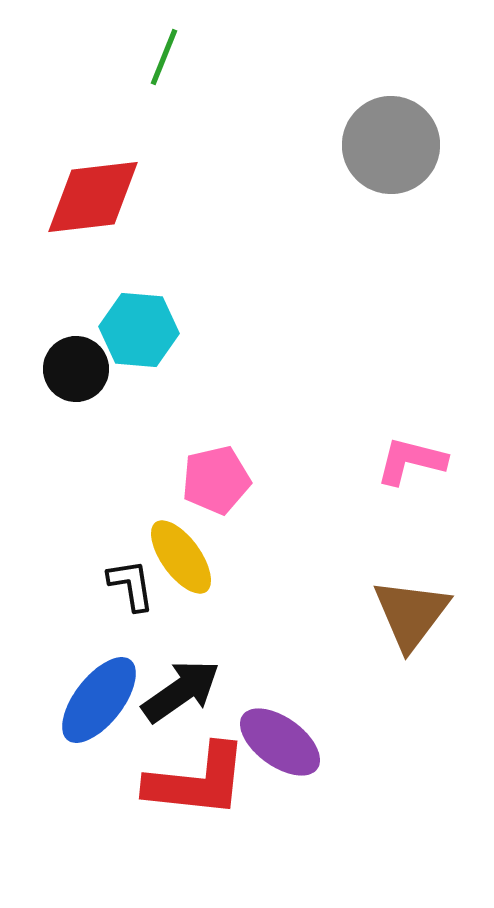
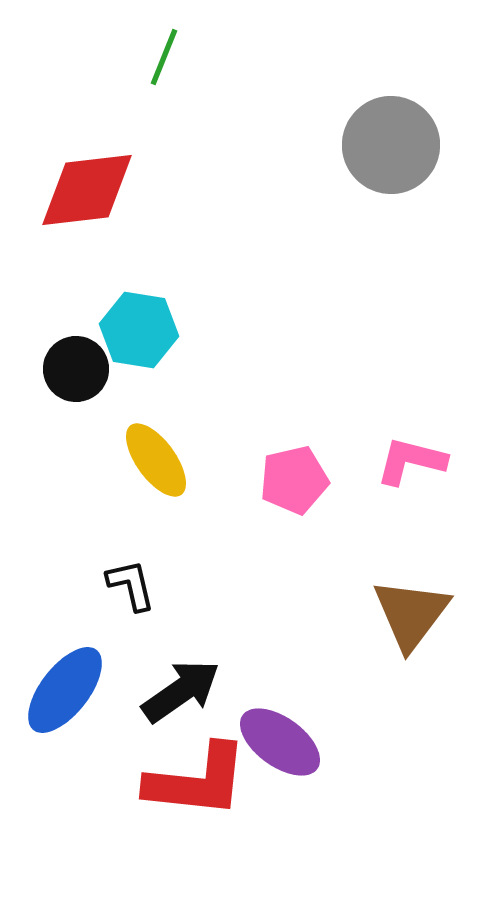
red diamond: moved 6 px left, 7 px up
cyan hexagon: rotated 4 degrees clockwise
pink pentagon: moved 78 px right
yellow ellipse: moved 25 px left, 97 px up
black L-shape: rotated 4 degrees counterclockwise
blue ellipse: moved 34 px left, 10 px up
